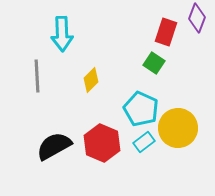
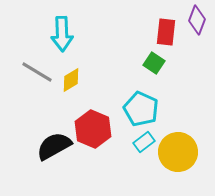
purple diamond: moved 2 px down
red rectangle: rotated 12 degrees counterclockwise
gray line: moved 4 px up; rotated 56 degrees counterclockwise
yellow diamond: moved 20 px left; rotated 15 degrees clockwise
yellow circle: moved 24 px down
red hexagon: moved 9 px left, 14 px up
